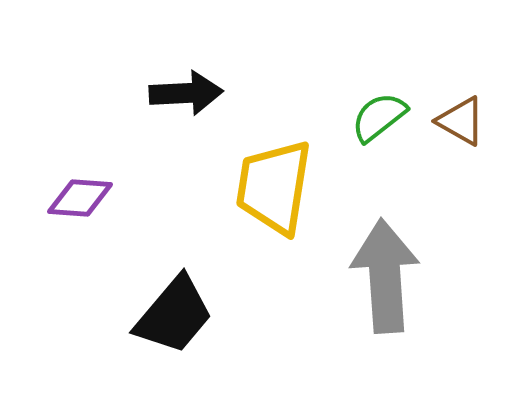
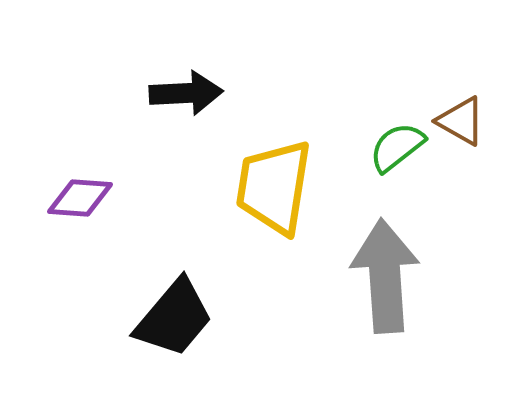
green semicircle: moved 18 px right, 30 px down
black trapezoid: moved 3 px down
